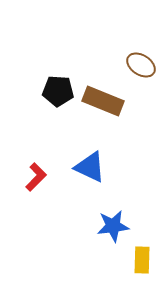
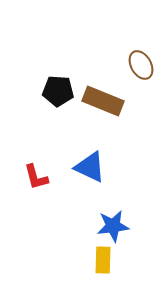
brown ellipse: rotated 28 degrees clockwise
red L-shape: rotated 120 degrees clockwise
yellow rectangle: moved 39 px left
